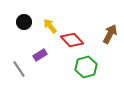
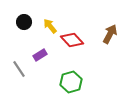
green hexagon: moved 15 px left, 15 px down
